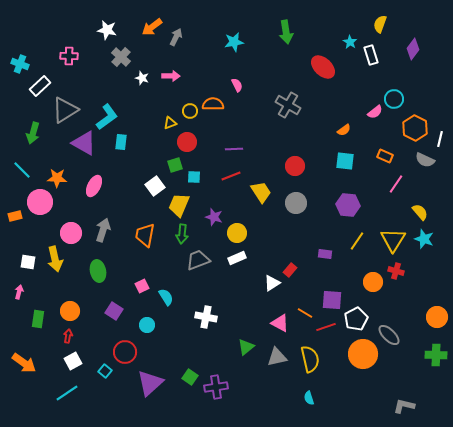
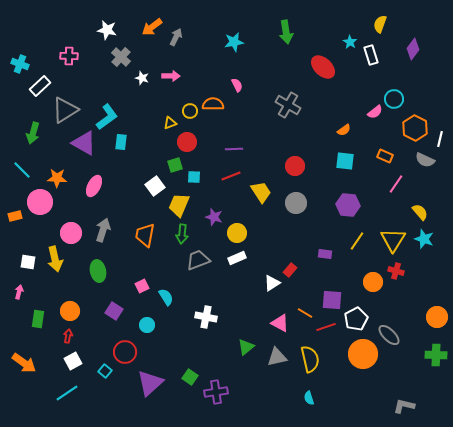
purple cross at (216, 387): moved 5 px down
